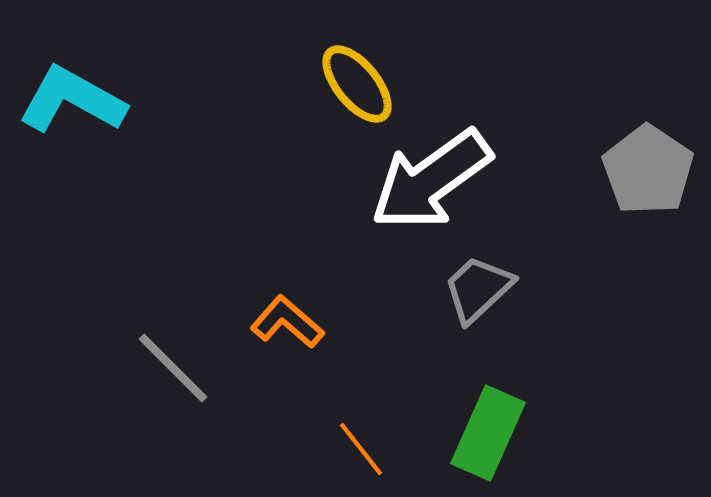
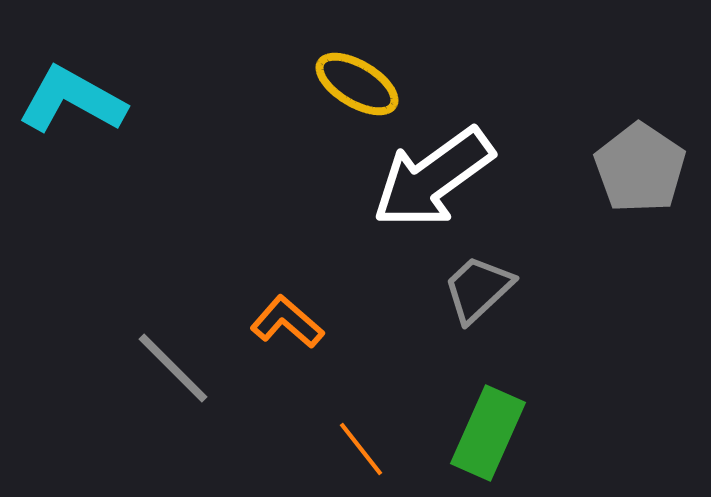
yellow ellipse: rotated 20 degrees counterclockwise
gray pentagon: moved 8 px left, 2 px up
white arrow: moved 2 px right, 2 px up
